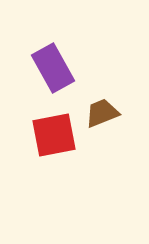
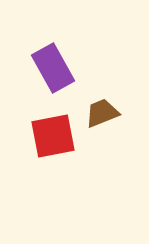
red square: moved 1 px left, 1 px down
